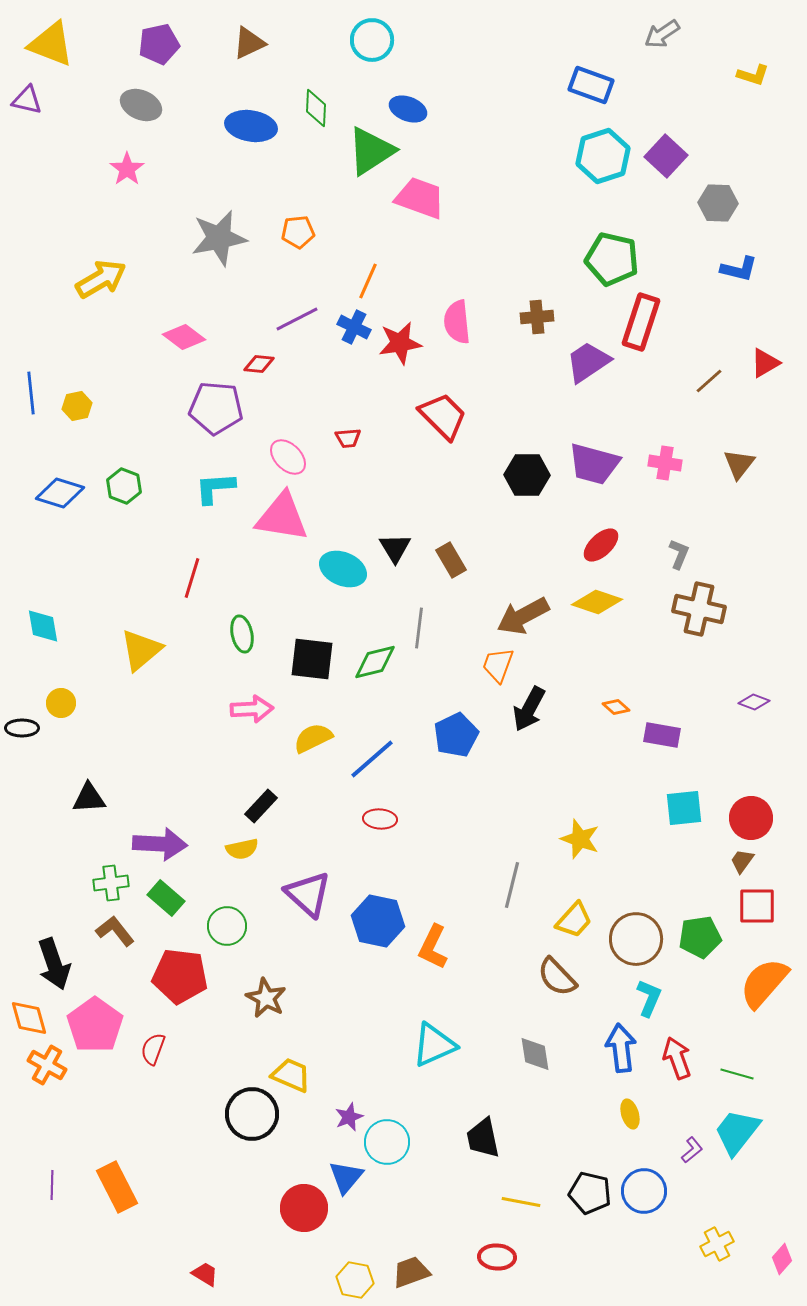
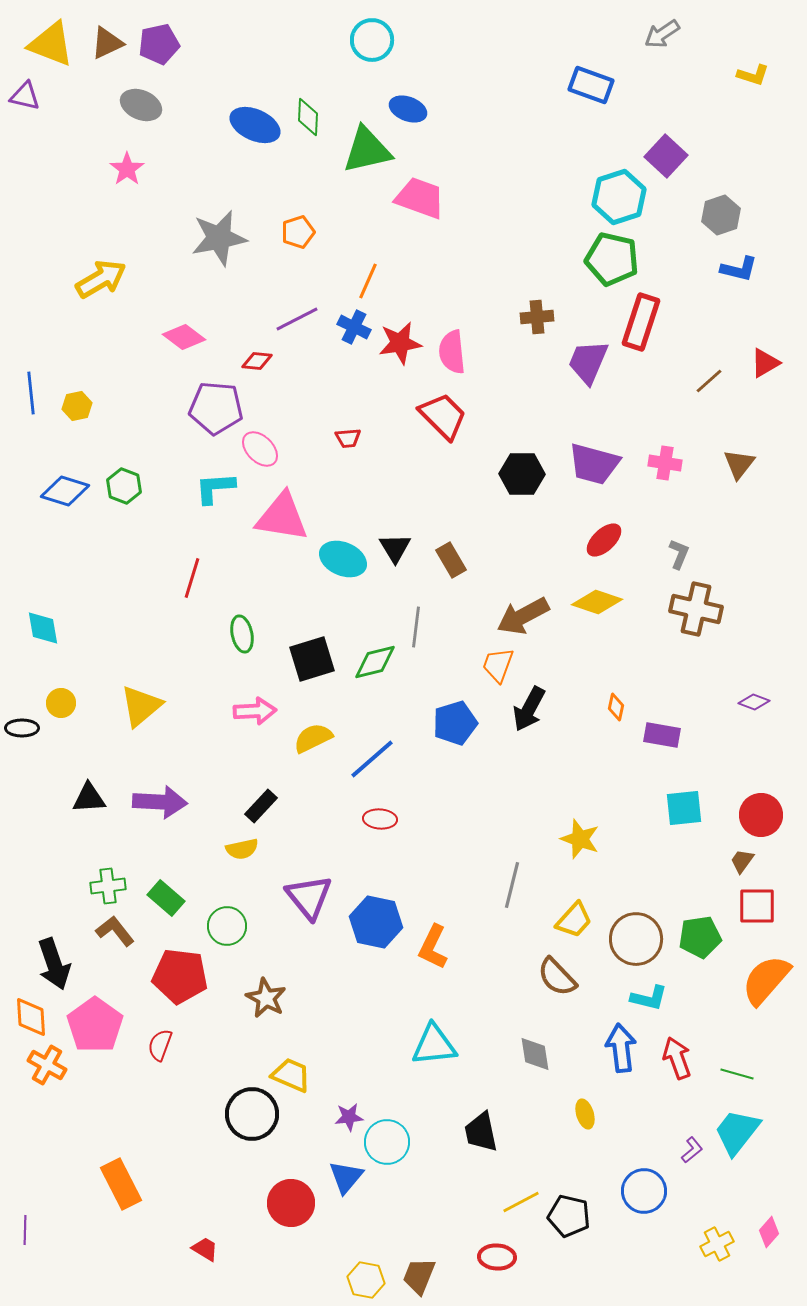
brown triangle at (249, 43): moved 142 px left
purple triangle at (27, 100): moved 2 px left, 4 px up
green diamond at (316, 108): moved 8 px left, 9 px down
blue ellipse at (251, 126): moved 4 px right, 1 px up; rotated 15 degrees clockwise
green triangle at (371, 151): moved 4 px left, 1 px up; rotated 20 degrees clockwise
cyan hexagon at (603, 156): moved 16 px right, 41 px down
gray hexagon at (718, 203): moved 3 px right, 12 px down; rotated 21 degrees counterclockwise
orange pentagon at (298, 232): rotated 12 degrees counterclockwise
pink semicircle at (457, 322): moved 5 px left, 30 px down
purple trapezoid at (588, 362): rotated 33 degrees counterclockwise
red diamond at (259, 364): moved 2 px left, 3 px up
pink ellipse at (288, 457): moved 28 px left, 8 px up
black hexagon at (527, 475): moved 5 px left, 1 px up
blue diamond at (60, 493): moved 5 px right, 2 px up
red ellipse at (601, 545): moved 3 px right, 5 px up
cyan ellipse at (343, 569): moved 10 px up
brown cross at (699, 609): moved 3 px left
cyan diamond at (43, 626): moved 2 px down
gray line at (419, 628): moved 3 px left, 1 px up
yellow triangle at (141, 650): moved 56 px down
black square at (312, 659): rotated 24 degrees counterclockwise
orange diamond at (616, 707): rotated 60 degrees clockwise
pink arrow at (252, 709): moved 3 px right, 2 px down
blue pentagon at (456, 735): moved 1 px left, 12 px up; rotated 9 degrees clockwise
red circle at (751, 818): moved 10 px right, 3 px up
purple arrow at (160, 844): moved 42 px up
green cross at (111, 883): moved 3 px left, 3 px down
purple triangle at (308, 894): moved 1 px right, 3 px down; rotated 9 degrees clockwise
blue hexagon at (378, 921): moved 2 px left, 1 px down
orange semicircle at (764, 983): moved 2 px right, 3 px up
cyan L-shape at (649, 998): rotated 81 degrees clockwise
orange diamond at (29, 1018): moved 2 px right, 1 px up; rotated 12 degrees clockwise
cyan triangle at (434, 1045): rotated 18 degrees clockwise
red semicircle at (153, 1049): moved 7 px right, 4 px up
yellow ellipse at (630, 1114): moved 45 px left
purple star at (349, 1117): rotated 16 degrees clockwise
black trapezoid at (483, 1138): moved 2 px left, 6 px up
purple line at (52, 1185): moved 27 px left, 45 px down
orange rectangle at (117, 1187): moved 4 px right, 3 px up
black pentagon at (590, 1193): moved 21 px left, 23 px down
yellow line at (521, 1202): rotated 39 degrees counterclockwise
red circle at (304, 1208): moved 13 px left, 5 px up
pink diamond at (782, 1259): moved 13 px left, 27 px up
brown trapezoid at (411, 1272): moved 8 px right, 4 px down; rotated 48 degrees counterclockwise
red trapezoid at (205, 1274): moved 25 px up
yellow hexagon at (355, 1280): moved 11 px right
